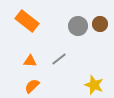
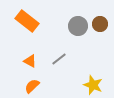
orange triangle: rotated 24 degrees clockwise
yellow star: moved 1 px left
